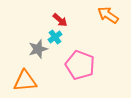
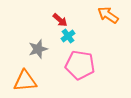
cyan cross: moved 13 px right, 1 px up
pink pentagon: rotated 12 degrees counterclockwise
